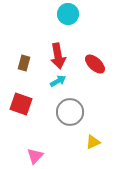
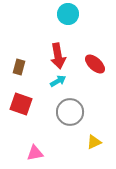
brown rectangle: moved 5 px left, 4 px down
yellow triangle: moved 1 px right
pink triangle: moved 3 px up; rotated 36 degrees clockwise
